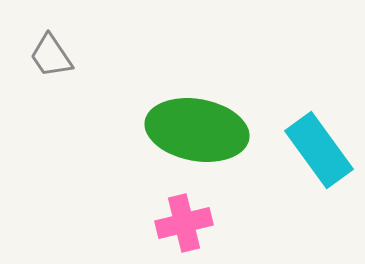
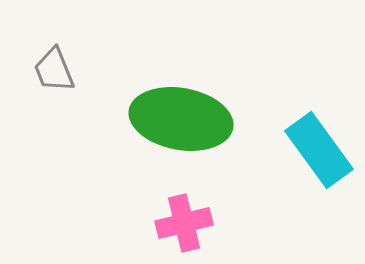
gray trapezoid: moved 3 px right, 14 px down; rotated 12 degrees clockwise
green ellipse: moved 16 px left, 11 px up
